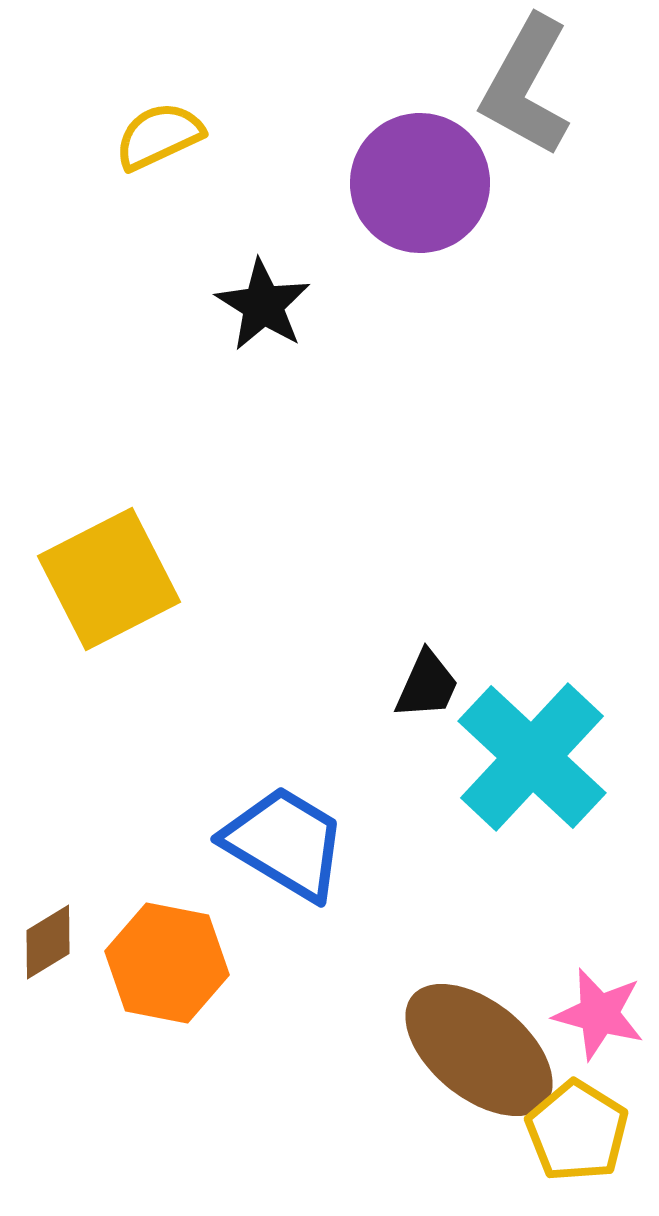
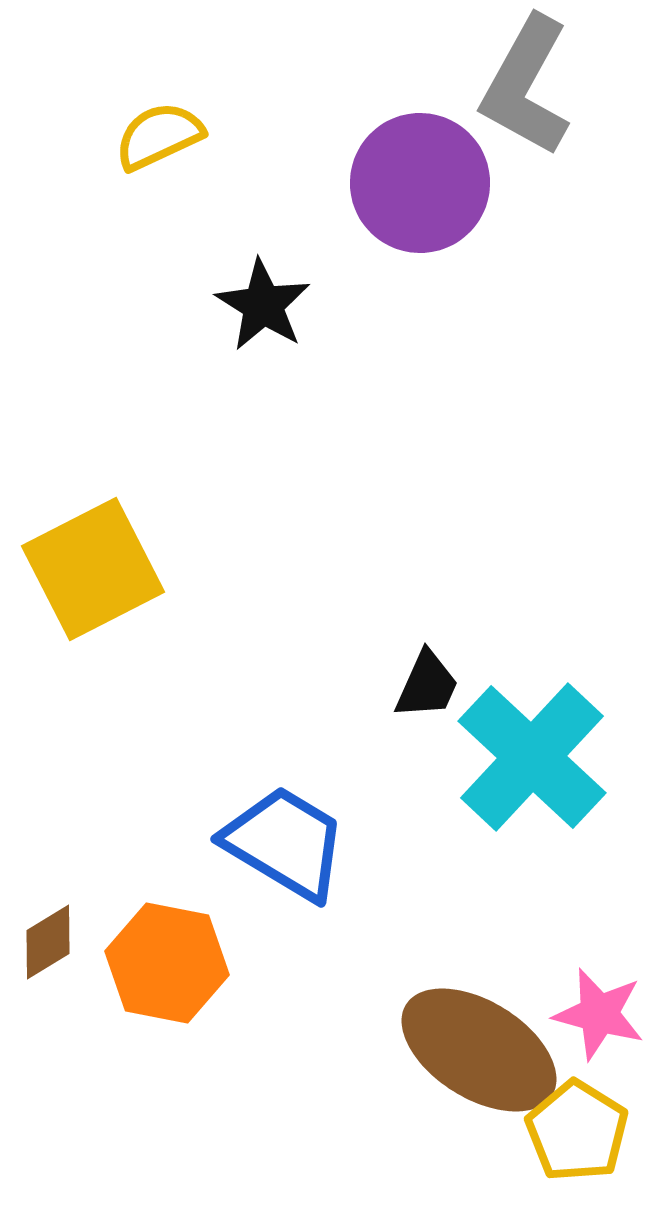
yellow square: moved 16 px left, 10 px up
brown ellipse: rotated 7 degrees counterclockwise
